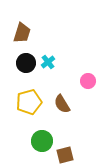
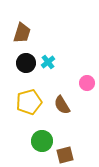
pink circle: moved 1 px left, 2 px down
brown semicircle: moved 1 px down
